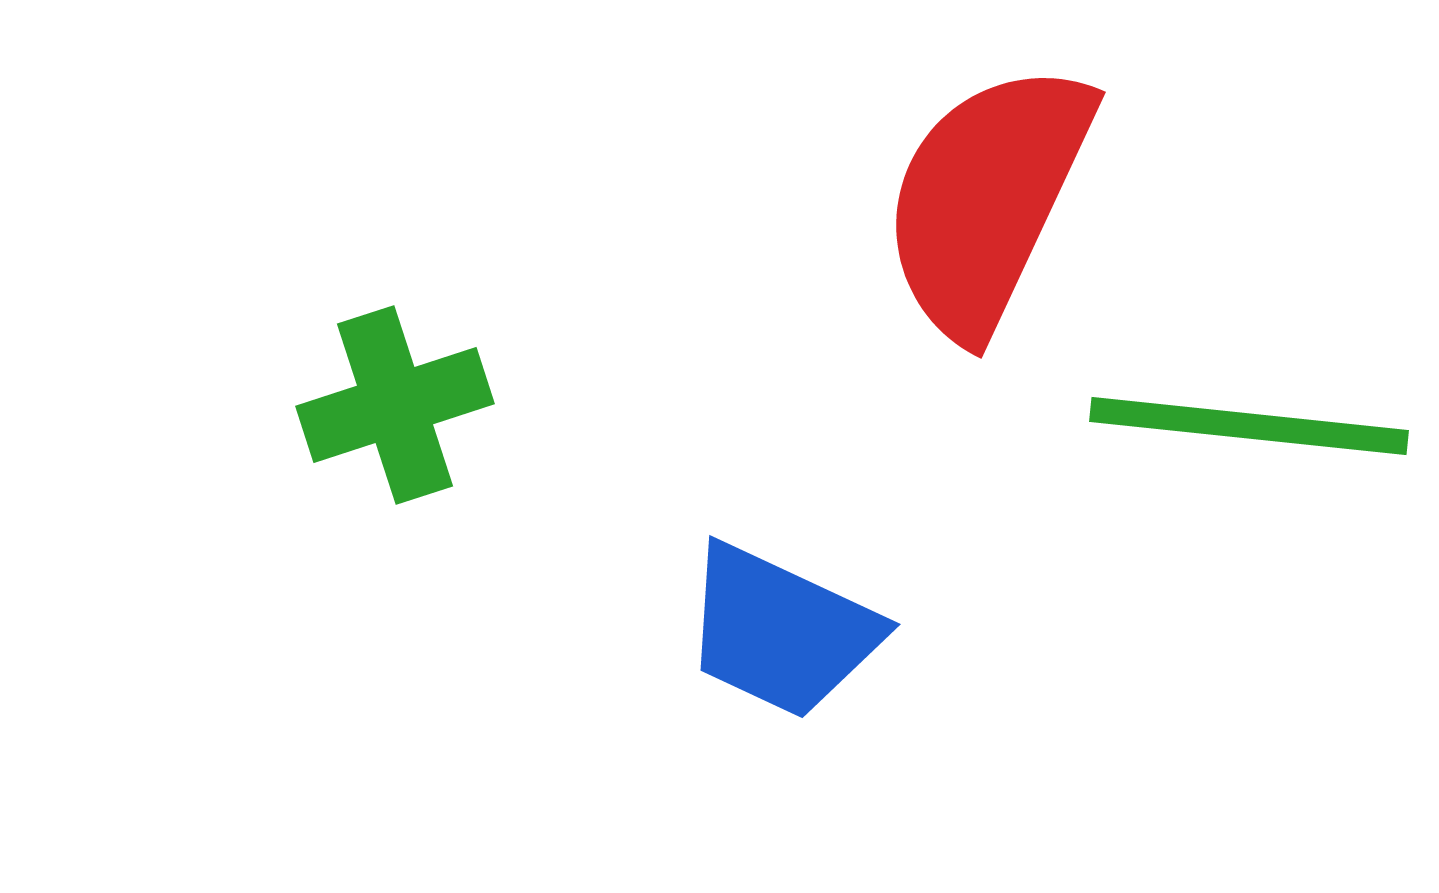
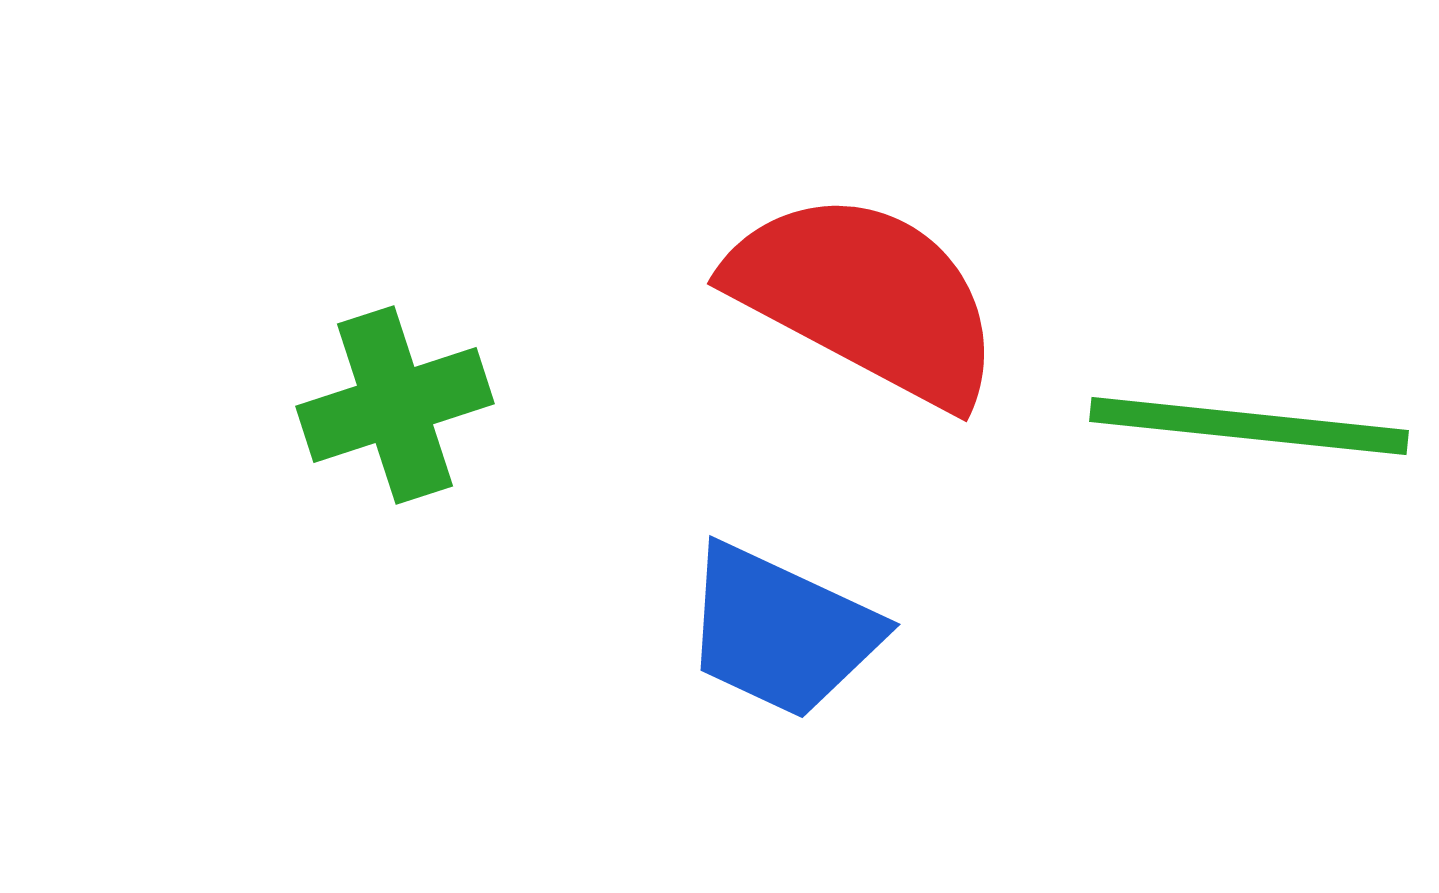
red semicircle: moved 121 px left, 99 px down; rotated 93 degrees clockwise
